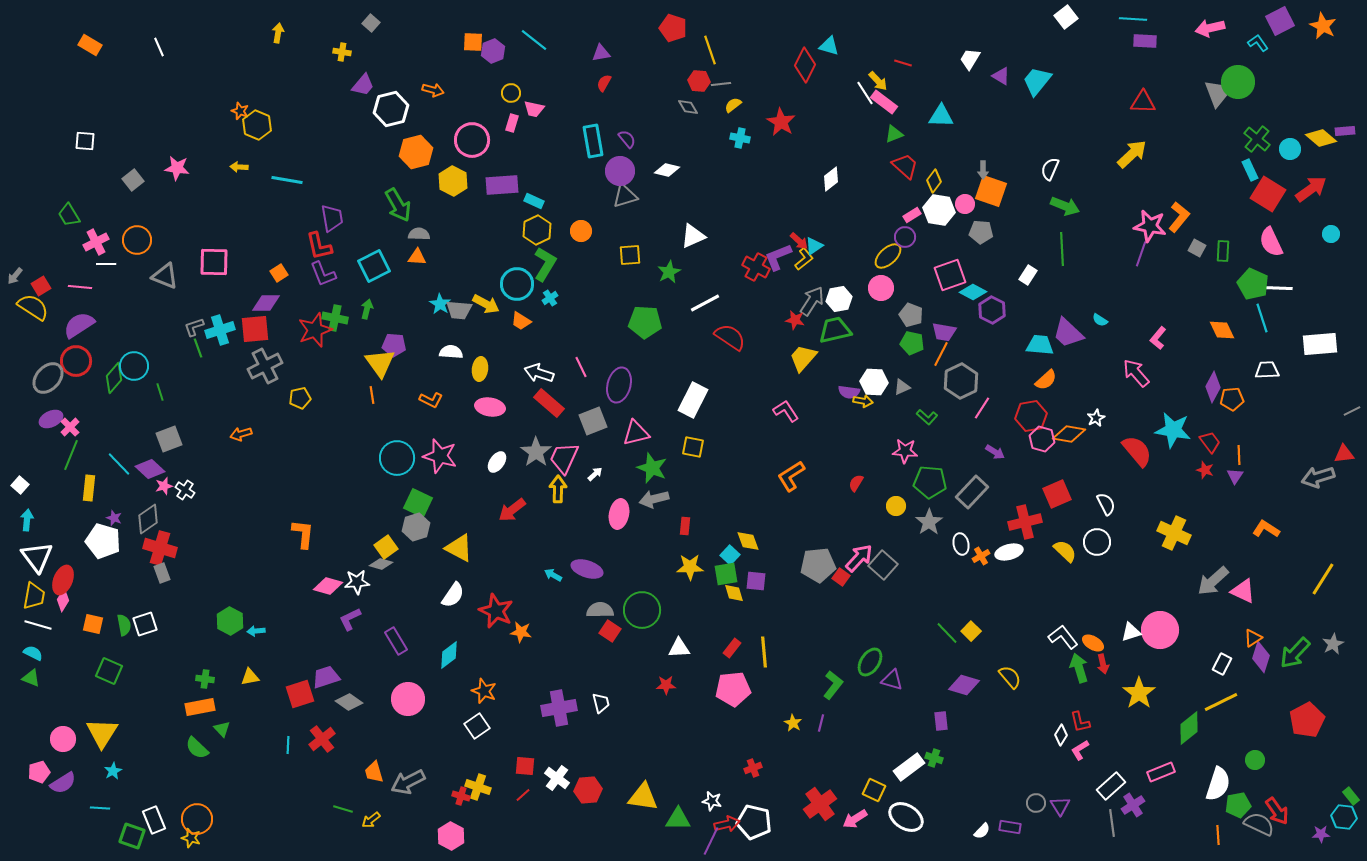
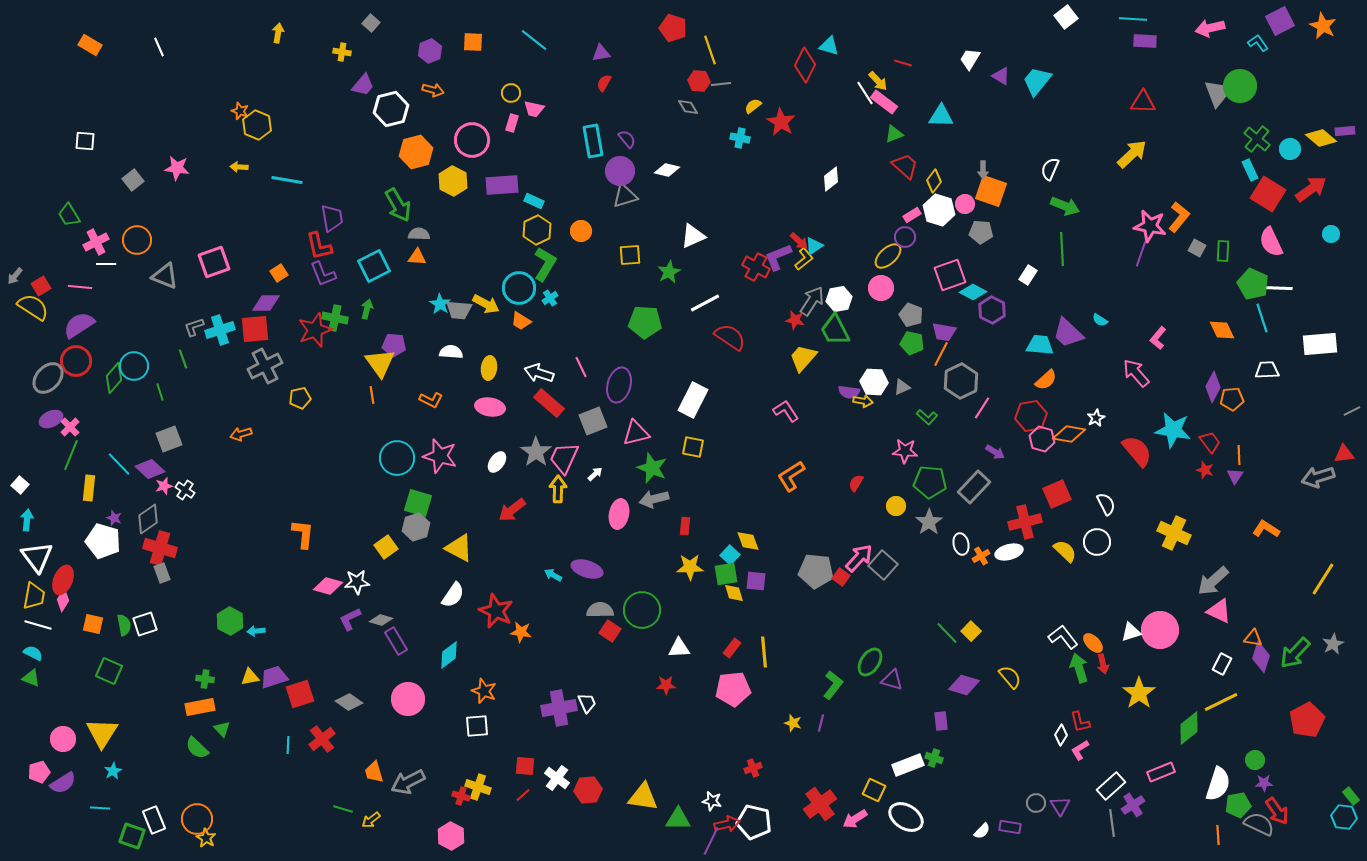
purple hexagon at (493, 51): moved 63 px left
green circle at (1238, 82): moved 2 px right, 4 px down
yellow semicircle at (733, 105): moved 20 px right, 1 px down
white hexagon at (939, 210): rotated 8 degrees clockwise
pink square at (214, 262): rotated 20 degrees counterclockwise
cyan circle at (517, 284): moved 2 px right, 4 px down
green trapezoid at (835, 330): rotated 104 degrees counterclockwise
green line at (198, 348): moved 15 px left, 11 px down
yellow ellipse at (480, 369): moved 9 px right, 1 px up
gray rectangle at (972, 492): moved 2 px right, 5 px up
green square at (418, 503): rotated 8 degrees counterclockwise
gray diamond at (381, 564): moved 56 px down
gray pentagon at (818, 565): moved 2 px left, 6 px down; rotated 12 degrees clockwise
pink triangle at (1243, 591): moved 24 px left, 20 px down
orange triangle at (1253, 638): rotated 42 degrees clockwise
orange ellipse at (1093, 643): rotated 15 degrees clockwise
purple trapezoid at (326, 677): moved 52 px left
white trapezoid at (601, 703): moved 14 px left; rotated 10 degrees counterclockwise
yellow star at (793, 723): rotated 12 degrees counterclockwise
white square at (477, 726): rotated 30 degrees clockwise
white rectangle at (909, 767): moved 1 px left, 2 px up; rotated 16 degrees clockwise
purple star at (1321, 834): moved 57 px left, 51 px up
yellow star at (191, 838): moved 15 px right; rotated 12 degrees clockwise
